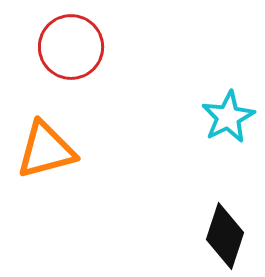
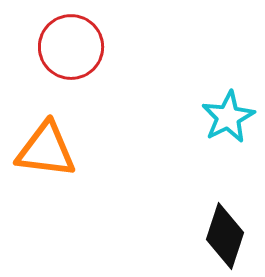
orange triangle: rotated 22 degrees clockwise
